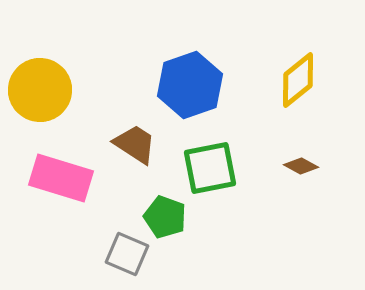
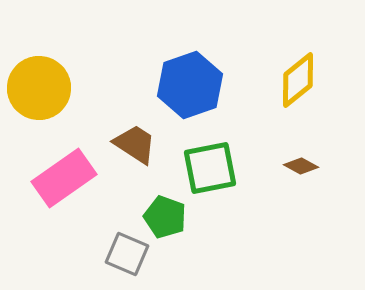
yellow circle: moved 1 px left, 2 px up
pink rectangle: moved 3 px right; rotated 52 degrees counterclockwise
